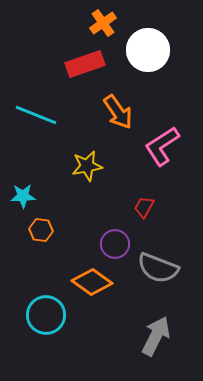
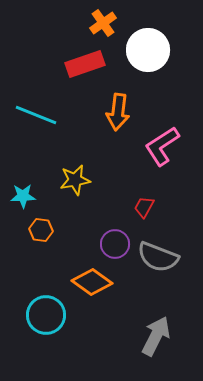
orange arrow: rotated 42 degrees clockwise
yellow star: moved 12 px left, 14 px down
gray semicircle: moved 11 px up
